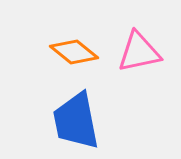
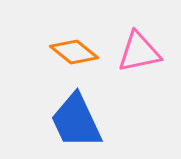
blue trapezoid: rotated 14 degrees counterclockwise
